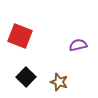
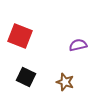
black square: rotated 18 degrees counterclockwise
brown star: moved 6 px right
